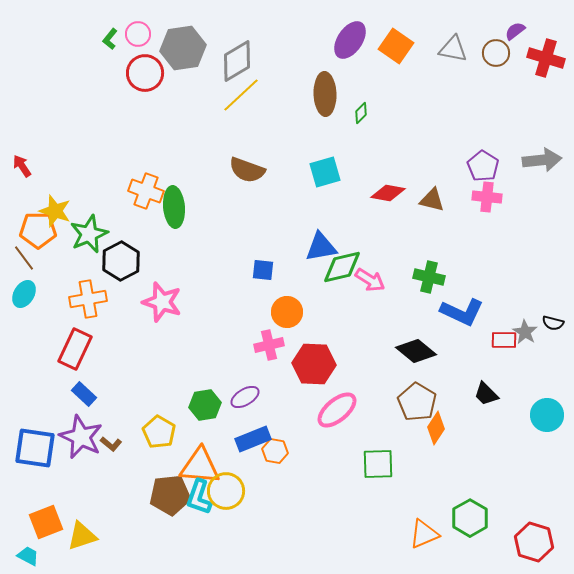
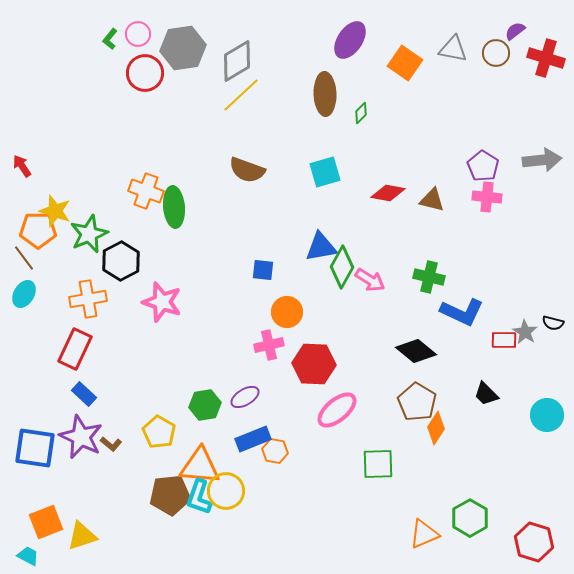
orange square at (396, 46): moved 9 px right, 17 px down
green diamond at (342, 267): rotated 48 degrees counterclockwise
